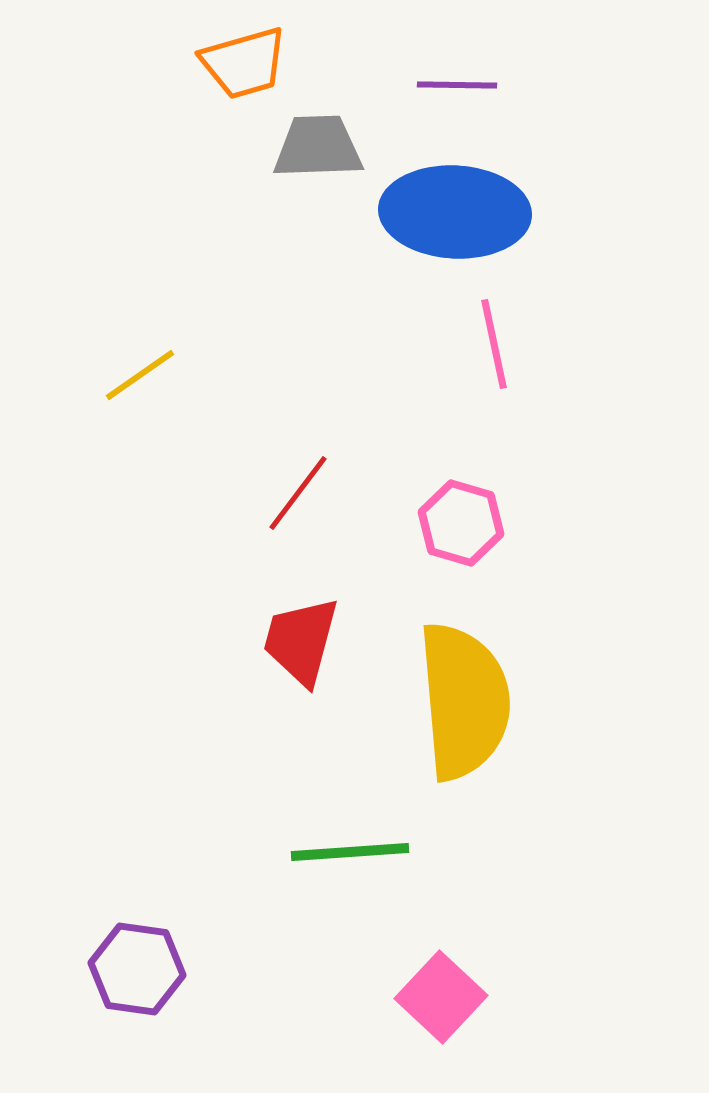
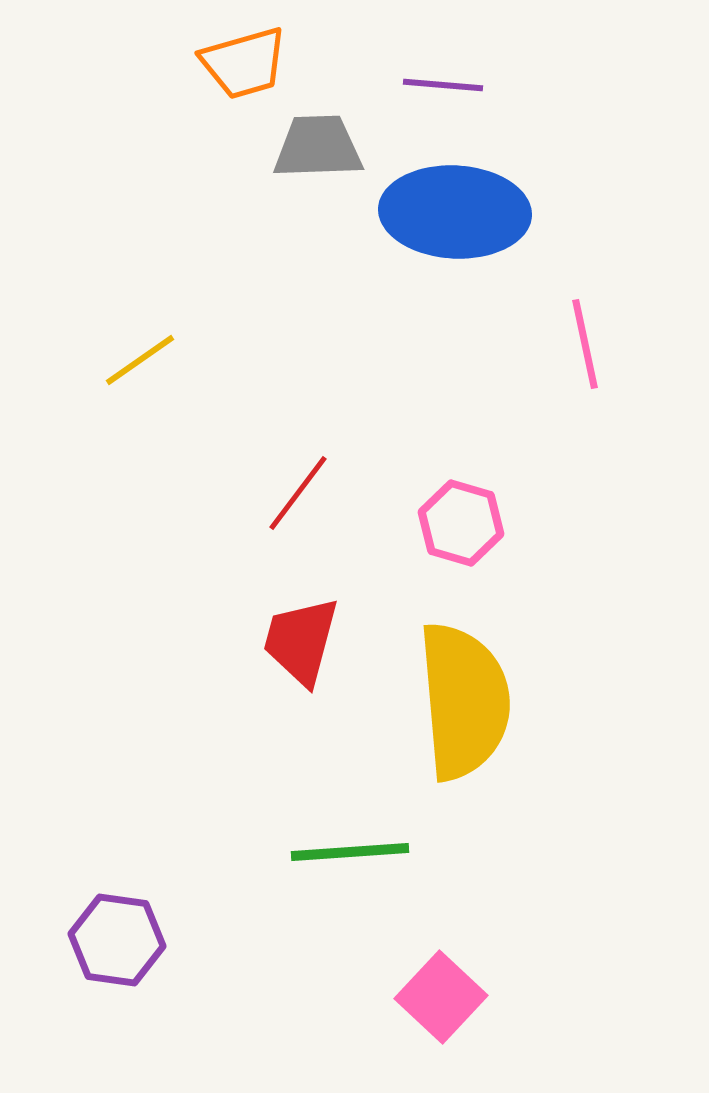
purple line: moved 14 px left; rotated 4 degrees clockwise
pink line: moved 91 px right
yellow line: moved 15 px up
purple hexagon: moved 20 px left, 29 px up
